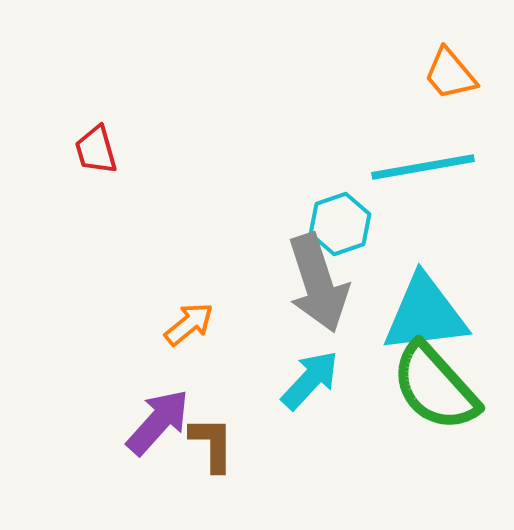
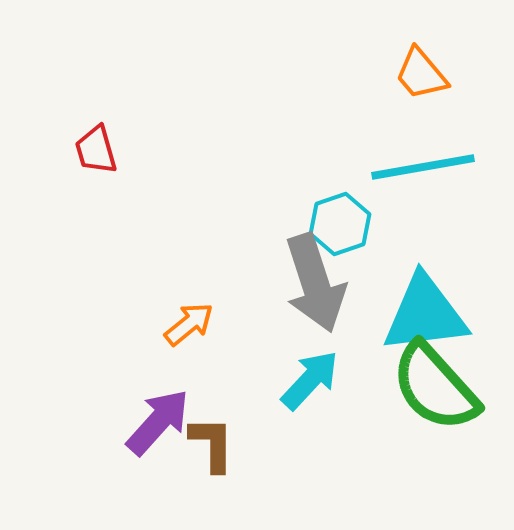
orange trapezoid: moved 29 px left
gray arrow: moved 3 px left
